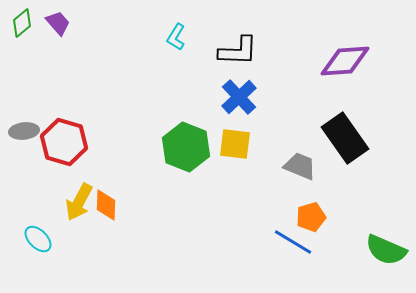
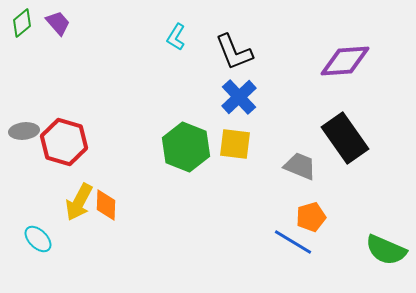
black L-shape: moved 4 px left, 1 px down; rotated 66 degrees clockwise
